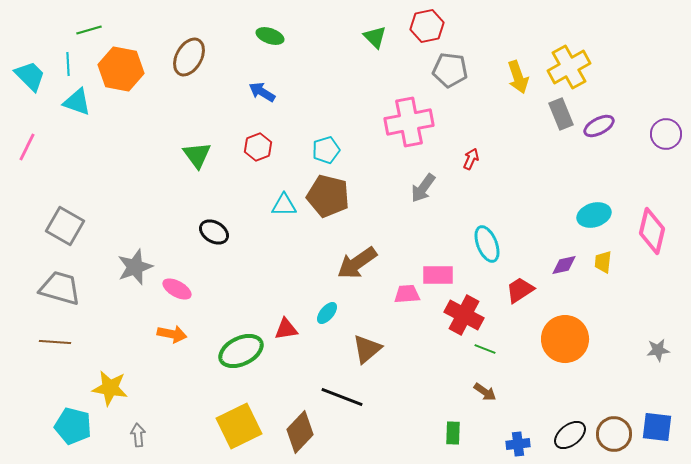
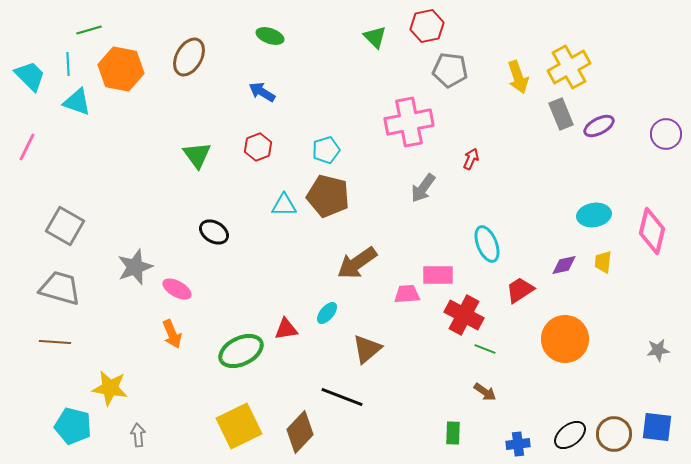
cyan ellipse at (594, 215): rotated 8 degrees clockwise
orange arrow at (172, 334): rotated 56 degrees clockwise
